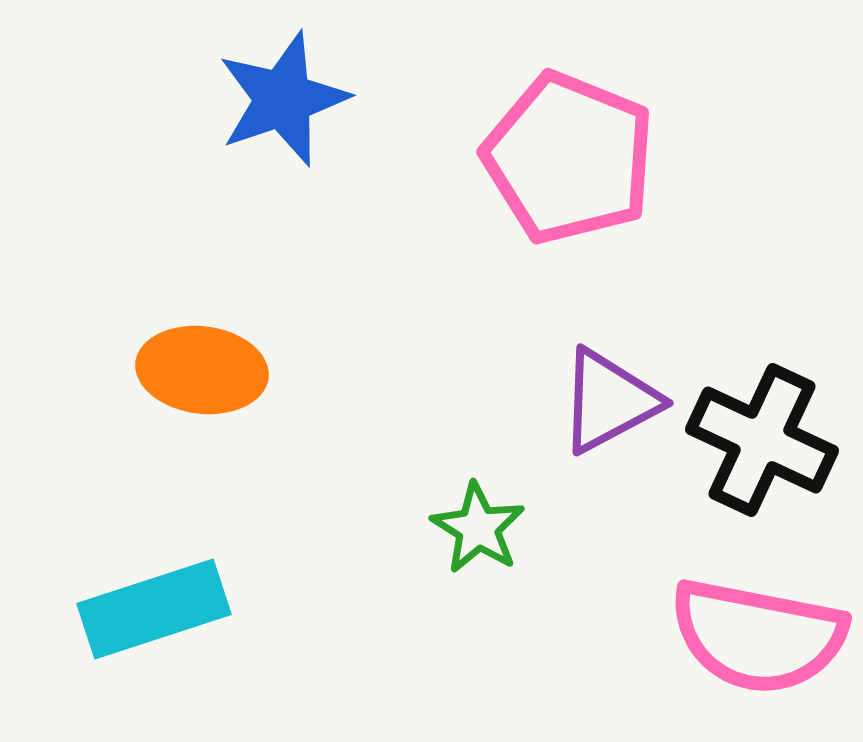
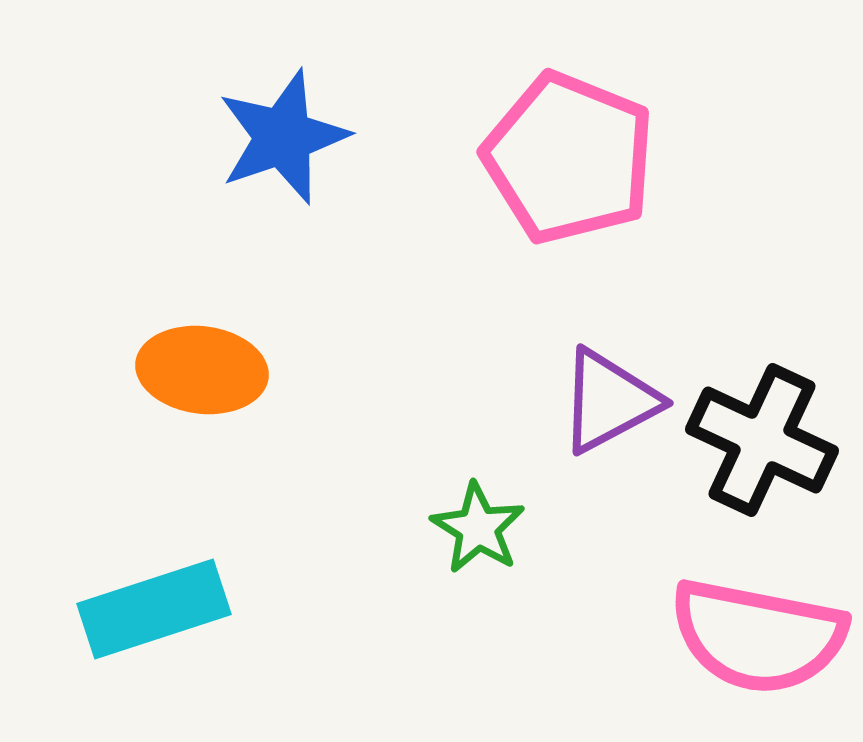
blue star: moved 38 px down
